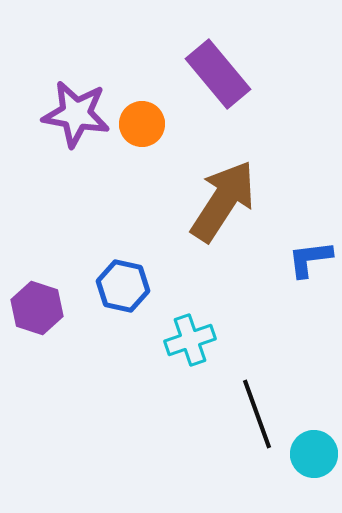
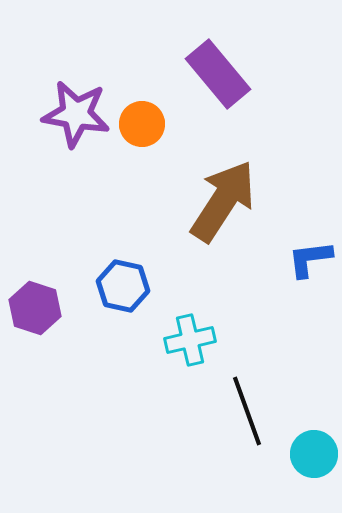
purple hexagon: moved 2 px left
cyan cross: rotated 6 degrees clockwise
black line: moved 10 px left, 3 px up
